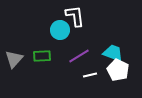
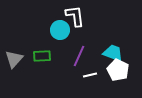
purple line: rotated 35 degrees counterclockwise
